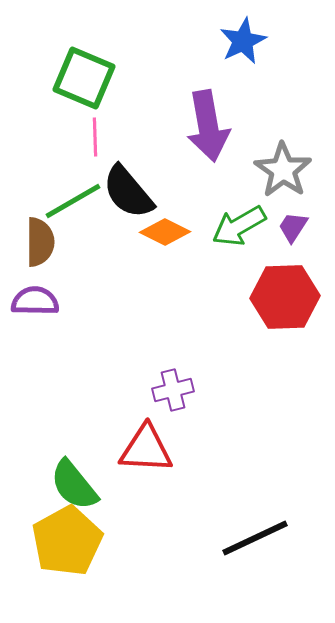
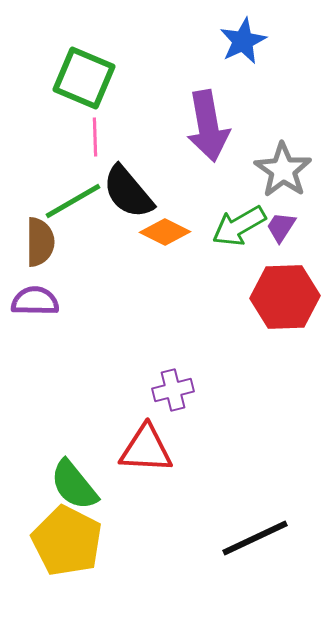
purple trapezoid: moved 12 px left
yellow pentagon: rotated 16 degrees counterclockwise
